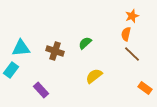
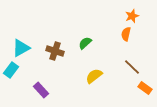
cyan triangle: rotated 24 degrees counterclockwise
brown line: moved 13 px down
